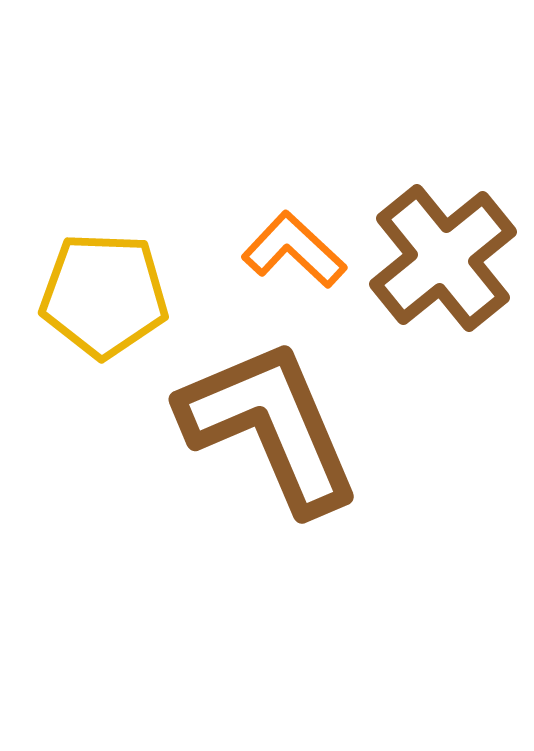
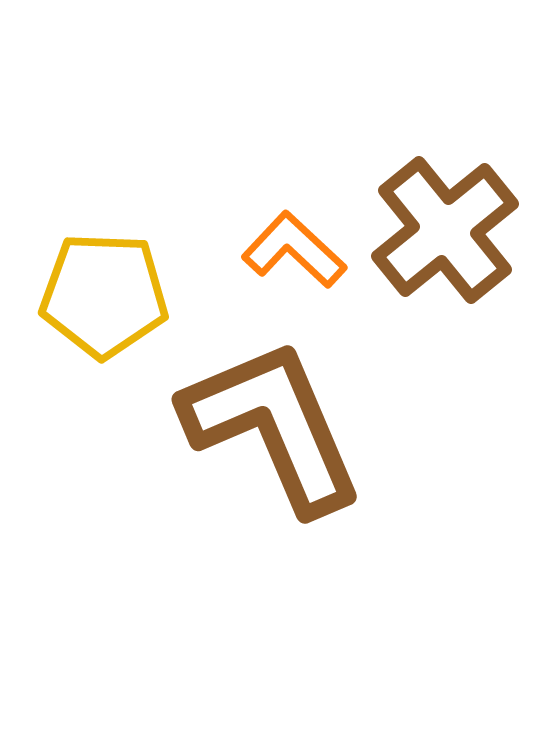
brown cross: moved 2 px right, 28 px up
brown L-shape: moved 3 px right
